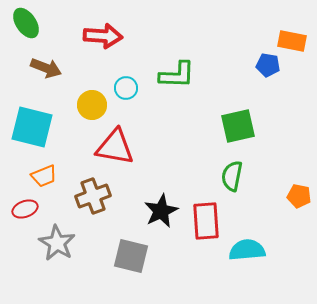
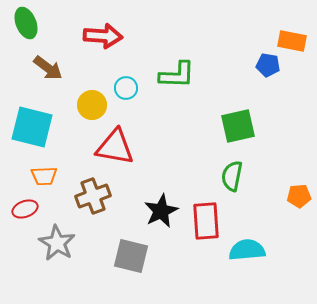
green ellipse: rotated 12 degrees clockwise
brown arrow: moved 2 px right; rotated 16 degrees clockwise
orange trapezoid: rotated 20 degrees clockwise
orange pentagon: rotated 15 degrees counterclockwise
